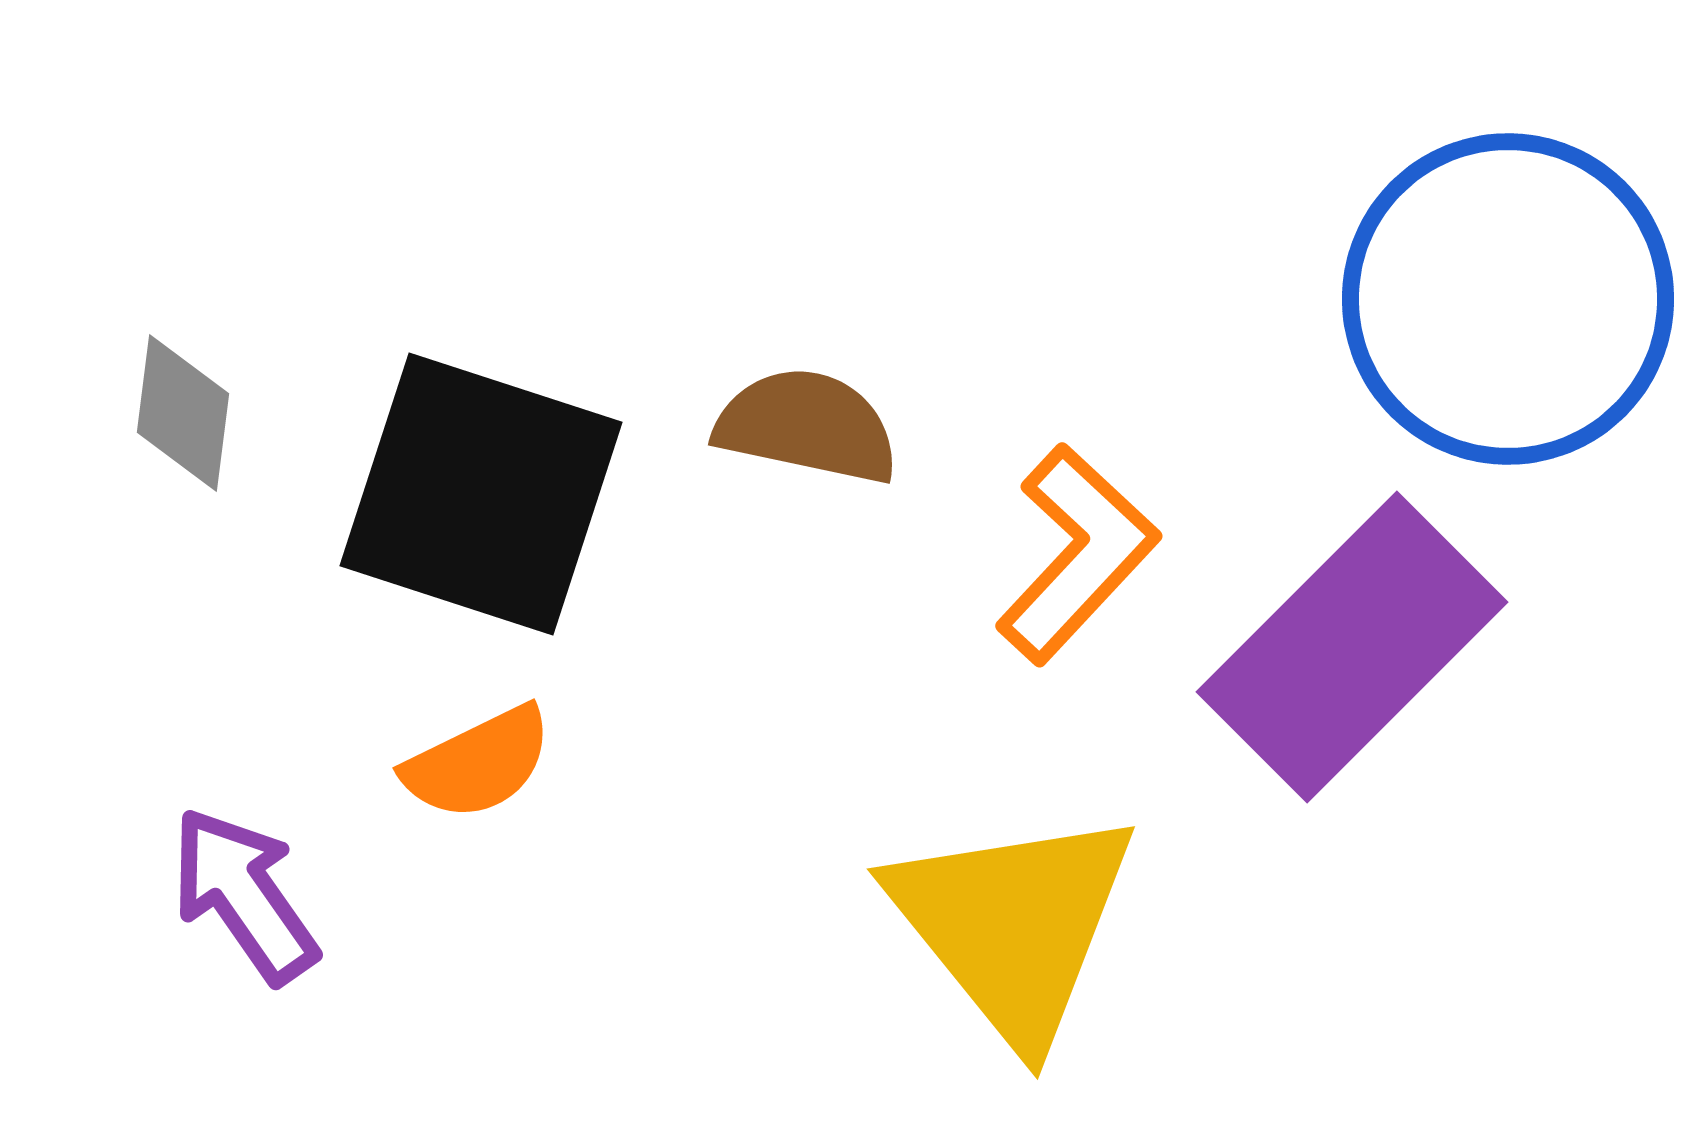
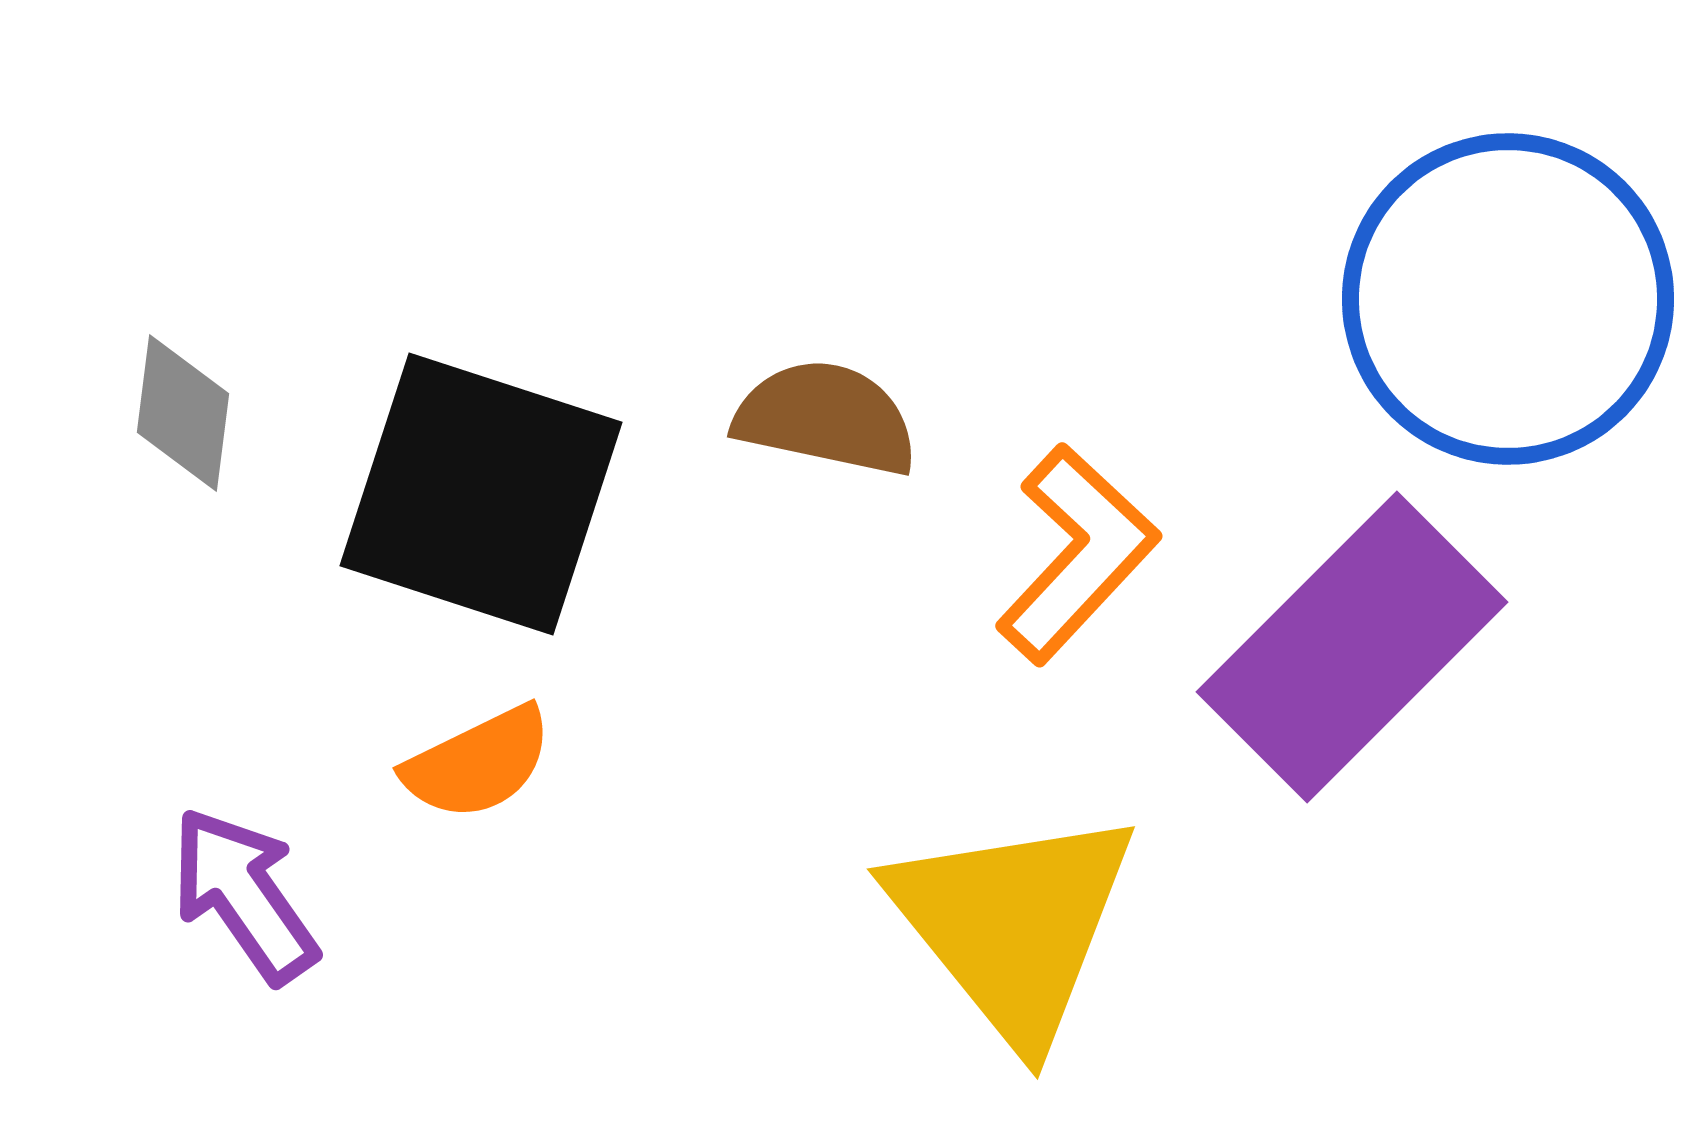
brown semicircle: moved 19 px right, 8 px up
